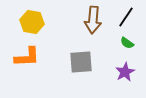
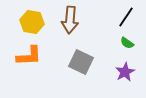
brown arrow: moved 23 px left
orange L-shape: moved 2 px right, 1 px up
gray square: rotated 30 degrees clockwise
